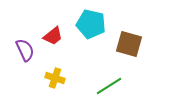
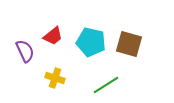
cyan pentagon: moved 18 px down
purple semicircle: moved 1 px down
green line: moved 3 px left, 1 px up
